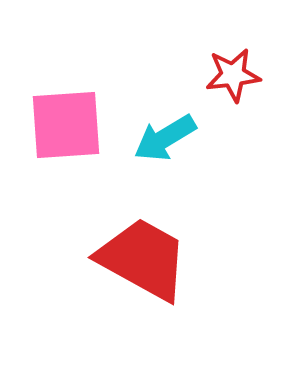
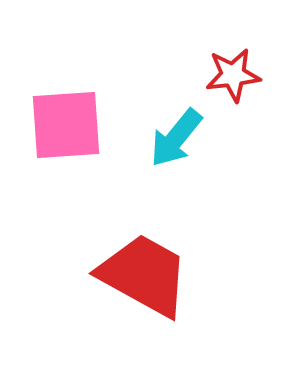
cyan arrow: moved 11 px right; rotated 20 degrees counterclockwise
red trapezoid: moved 1 px right, 16 px down
